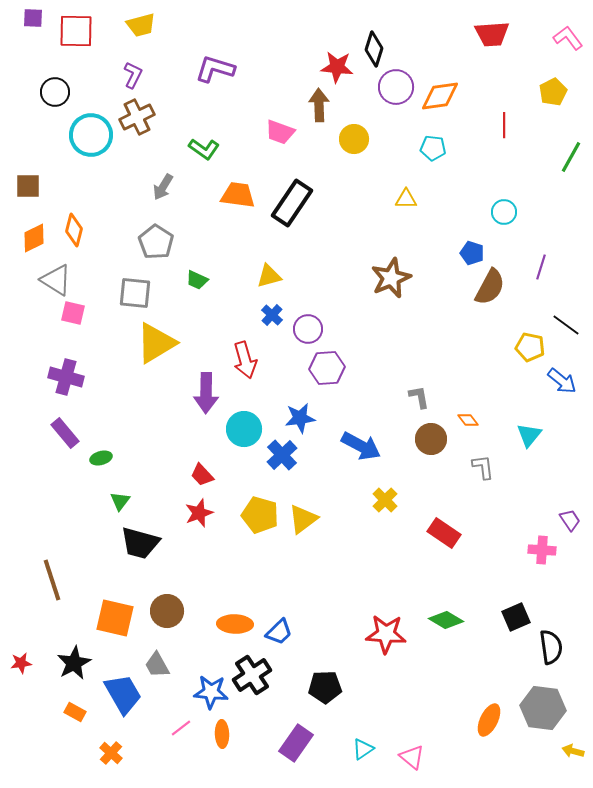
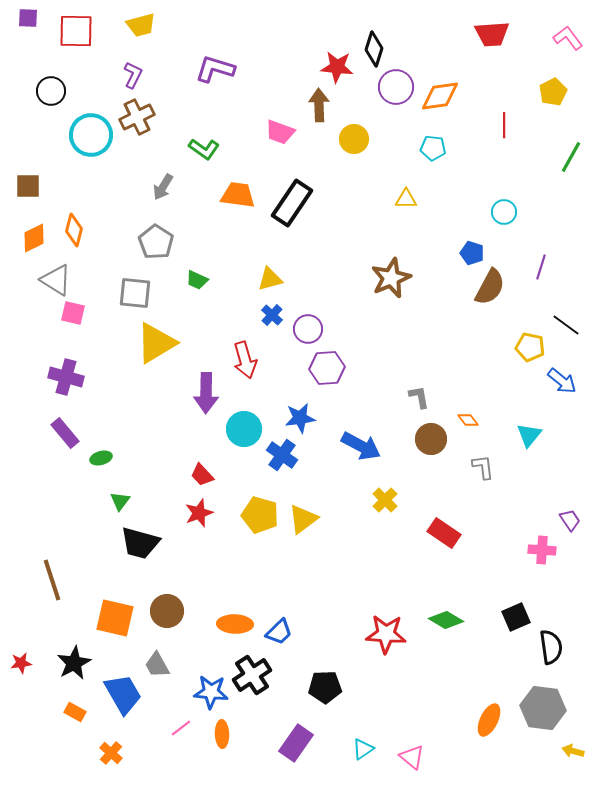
purple square at (33, 18): moved 5 px left
black circle at (55, 92): moved 4 px left, 1 px up
yellow triangle at (269, 276): moved 1 px right, 3 px down
blue cross at (282, 455): rotated 12 degrees counterclockwise
